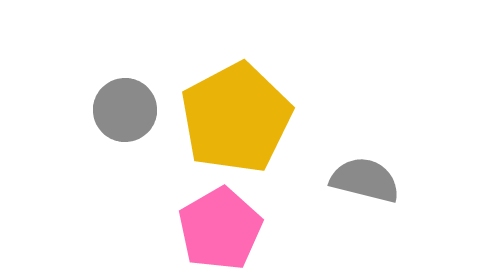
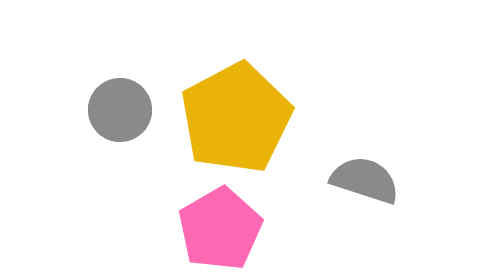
gray circle: moved 5 px left
gray semicircle: rotated 4 degrees clockwise
